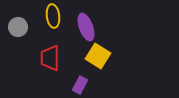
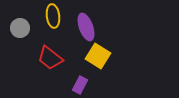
gray circle: moved 2 px right, 1 px down
red trapezoid: rotated 52 degrees counterclockwise
